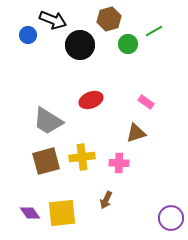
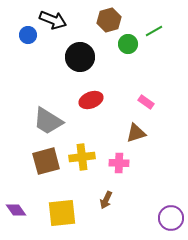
brown hexagon: moved 1 px down
black circle: moved 12 px down
purple diamond: moved 14 px left, 3 px up
